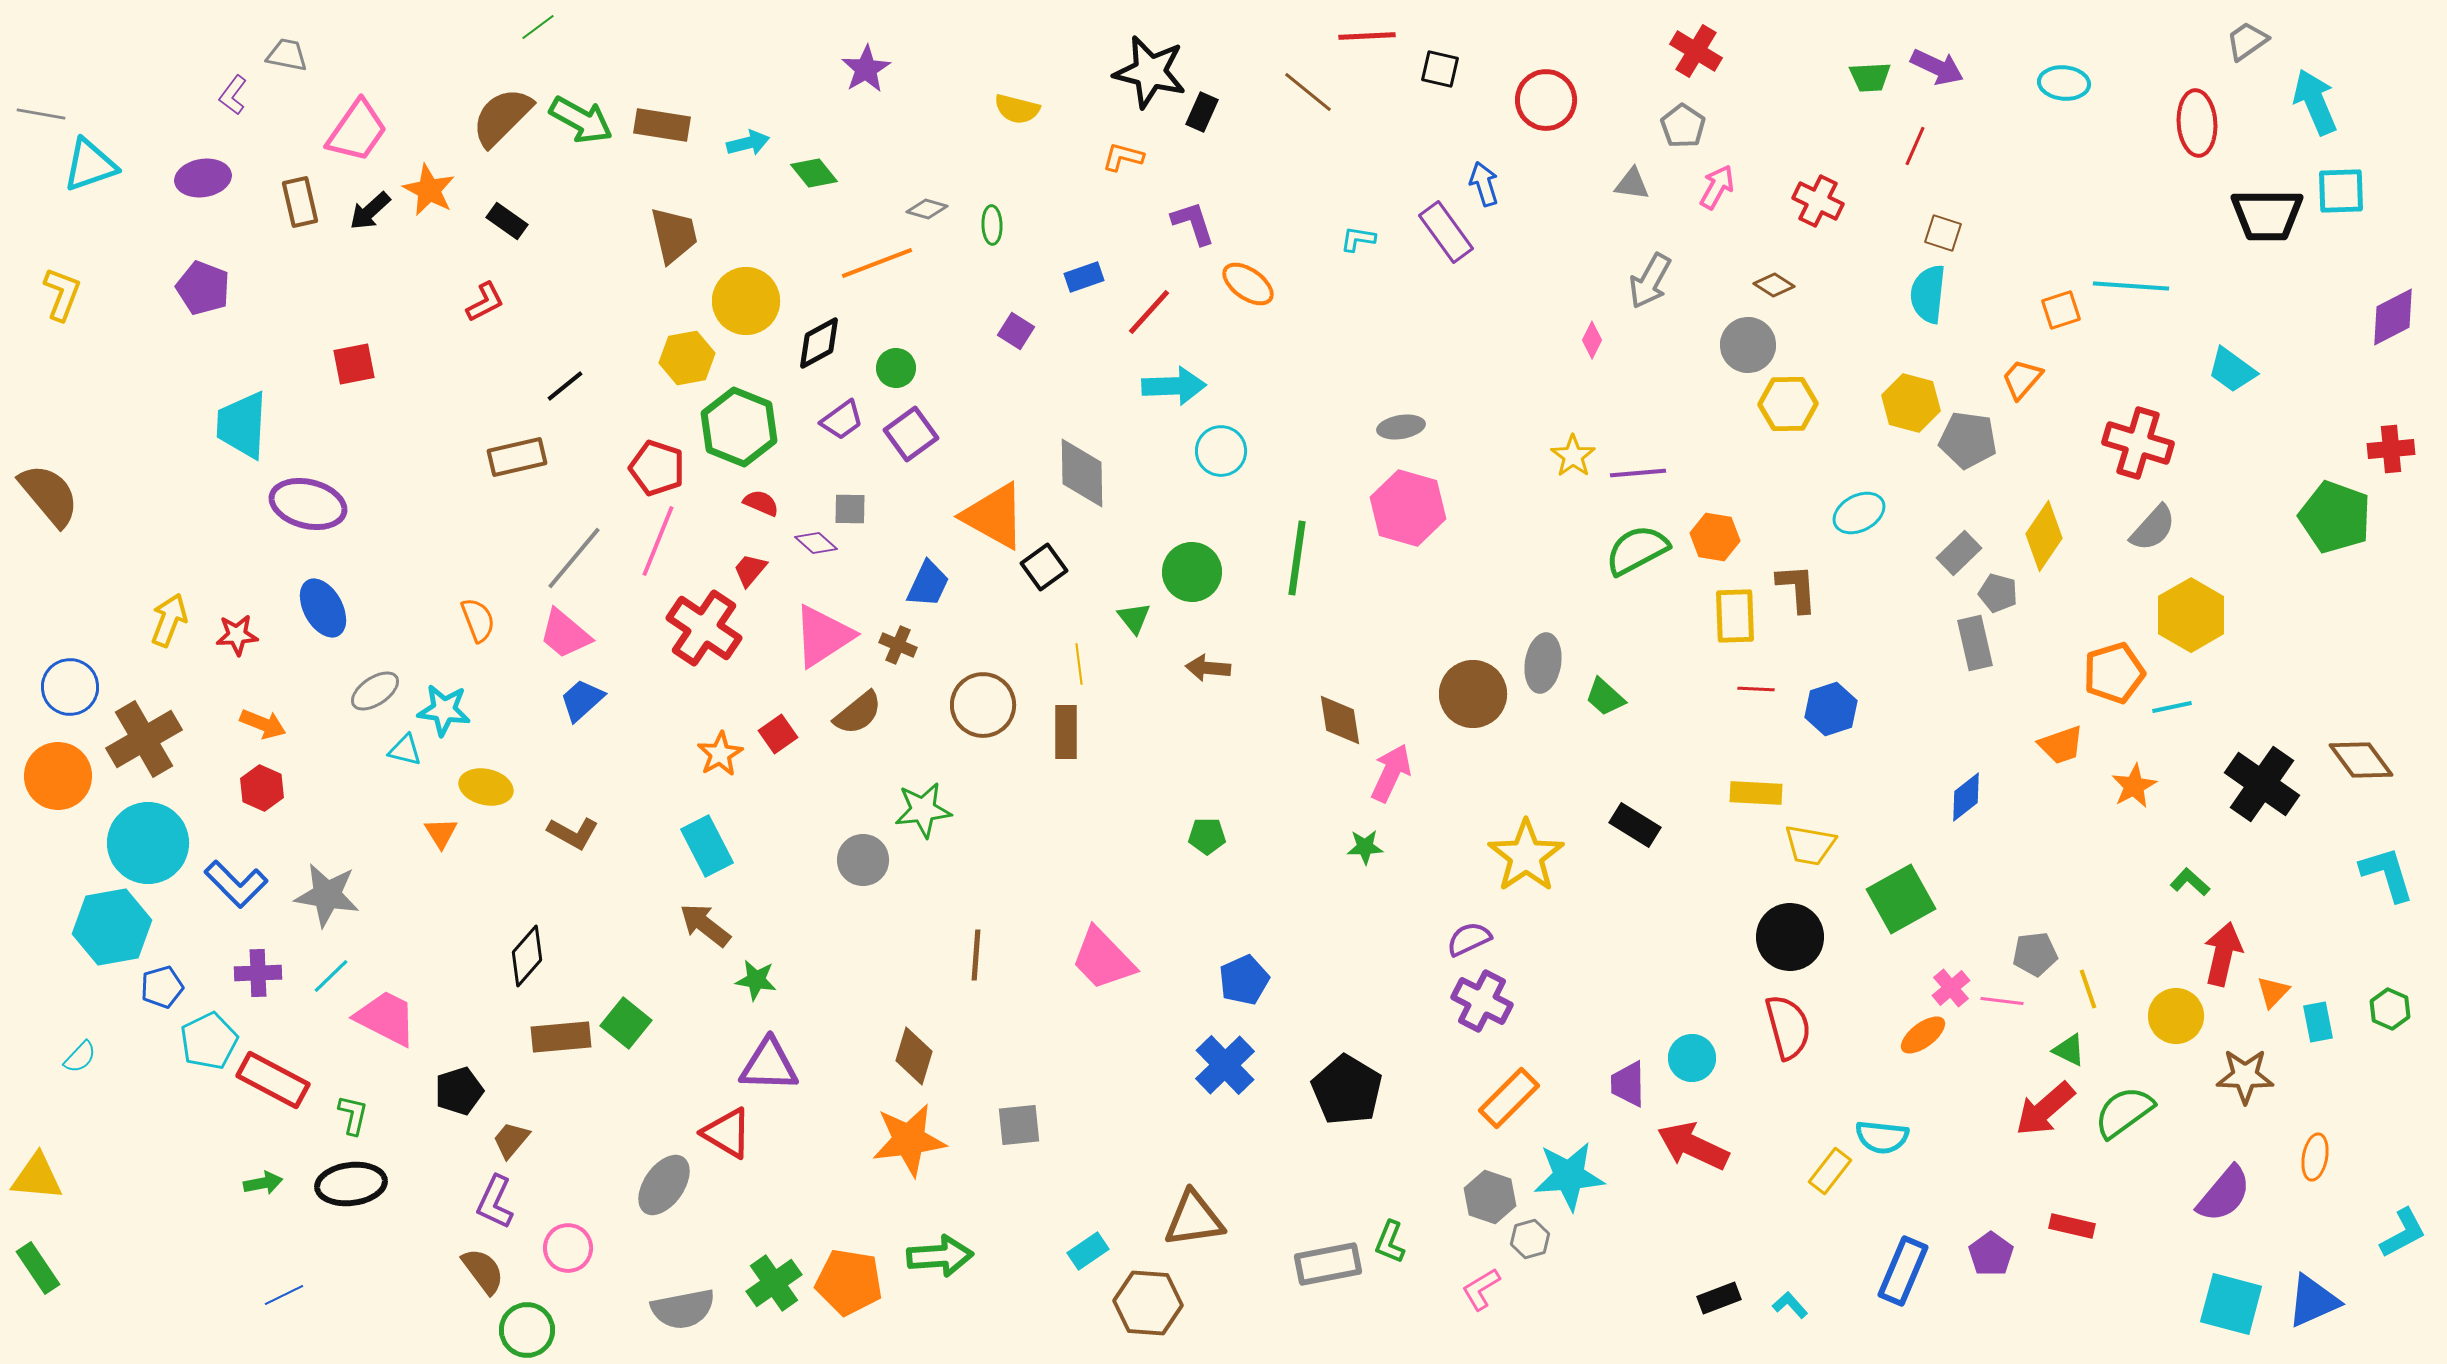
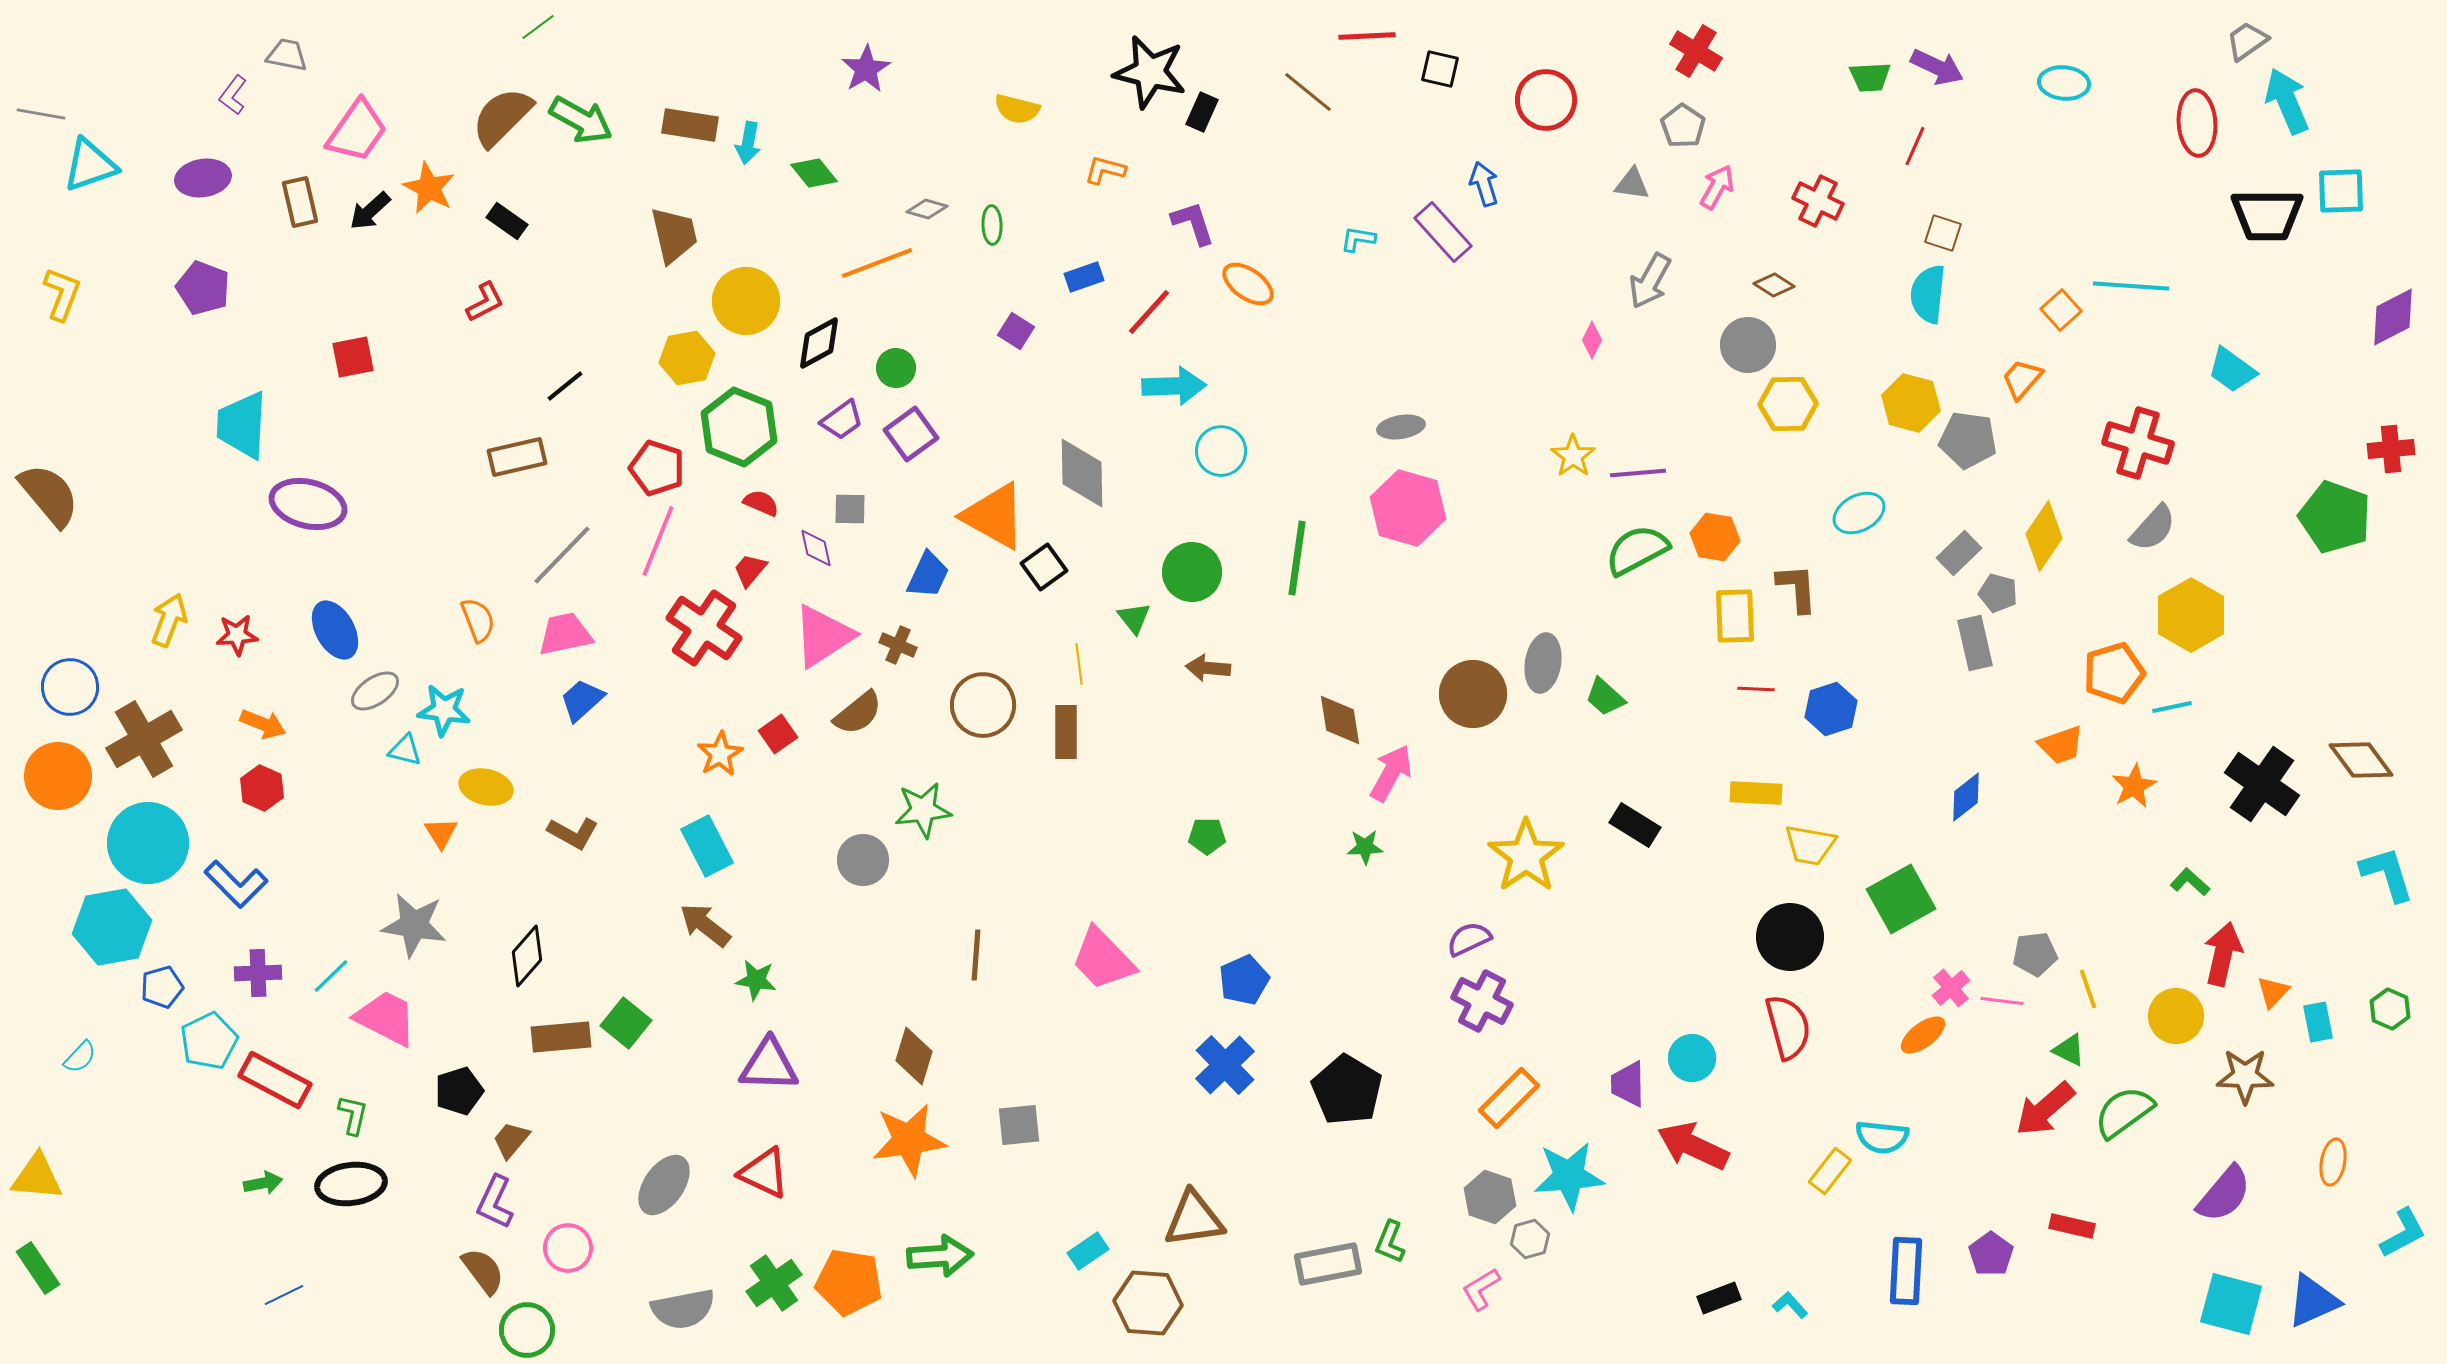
cyan arrow at (2315, 102): moved 28 px left, 1 px up
brown rectangle at (662, 125): moved 28 px right
cyan arrow at (748, 143): rotated 114 degrees clockwise
orange L-shape at (1123, 157): moved 18 px left, 13 px down
orange star at (429, 190): moved 2 px up
purple rectangle at (1446, 232): moved 3 px left; rotated 6 degrees counterclockwise
orange square at (2061, 310): rotated 24 degrees counterclockwise
red square at (354, 364): moved 1 px left, 7 px up
purple diamond at (816, 543): moved 5 px down; rotated 36 degrees clockwise
gray line at (574, 558): moved 12 px left, 3 px up; rotated 4 degrees clockwise
blue trapezoid at (928, 584): moved 9 px up
blue ellipse at (323, 608): moved 12 px right, 22 px down
pink trapezoid at (565, 634): rotated 128 degrees clockwise
pink arrow at (1391, 773): rotated 4 degrees clockwise
gray star at (327, 895): moved 87 px right, 30 px down
red rectangle at (273, 1080): moved 2 px right
red triangle at (727, 1133): moved 37 px right, 40 px down; rotated 6 degrees counterclockwise
orange ellipse at (2315, 1157): moved 18 px right, 5 px down
blue rectangle at (1903, 1271): moved 3 px right; rotated 20 degrees counterclockwise
